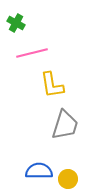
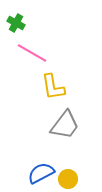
pink line: rotated 44 degrees clockwise
yellow L-shape: moved 1 px right, 2 px down
gray trapezoid: rotated 20 degrees clockwise
blue semicircle: moved 2 px right, 2 px down; rotated 28 degrees counterclockwise
